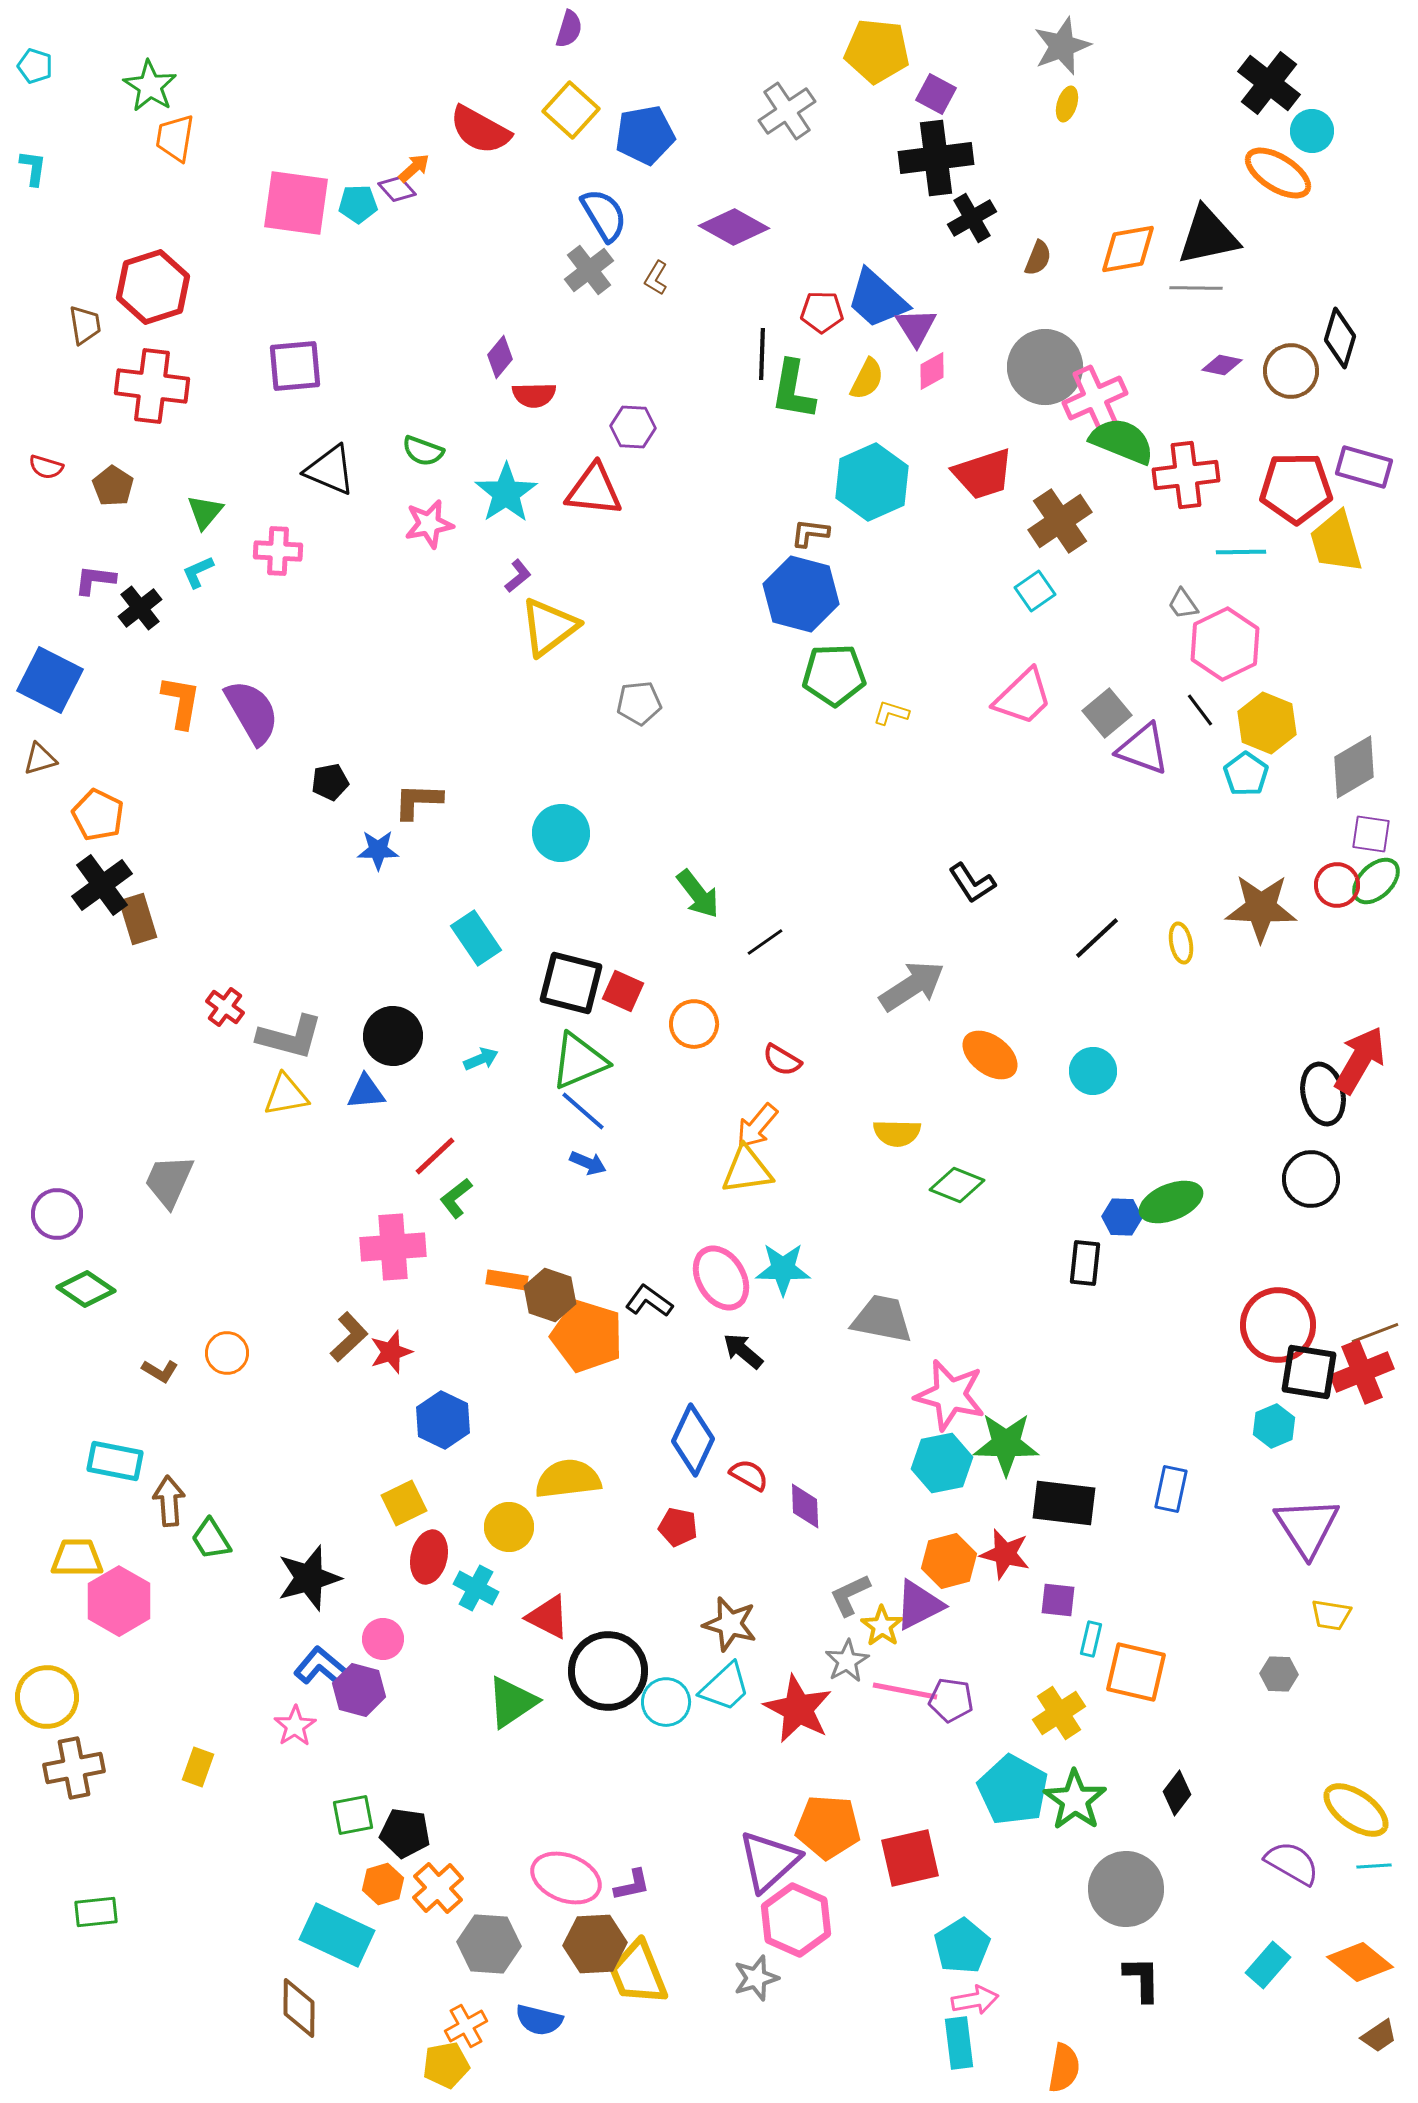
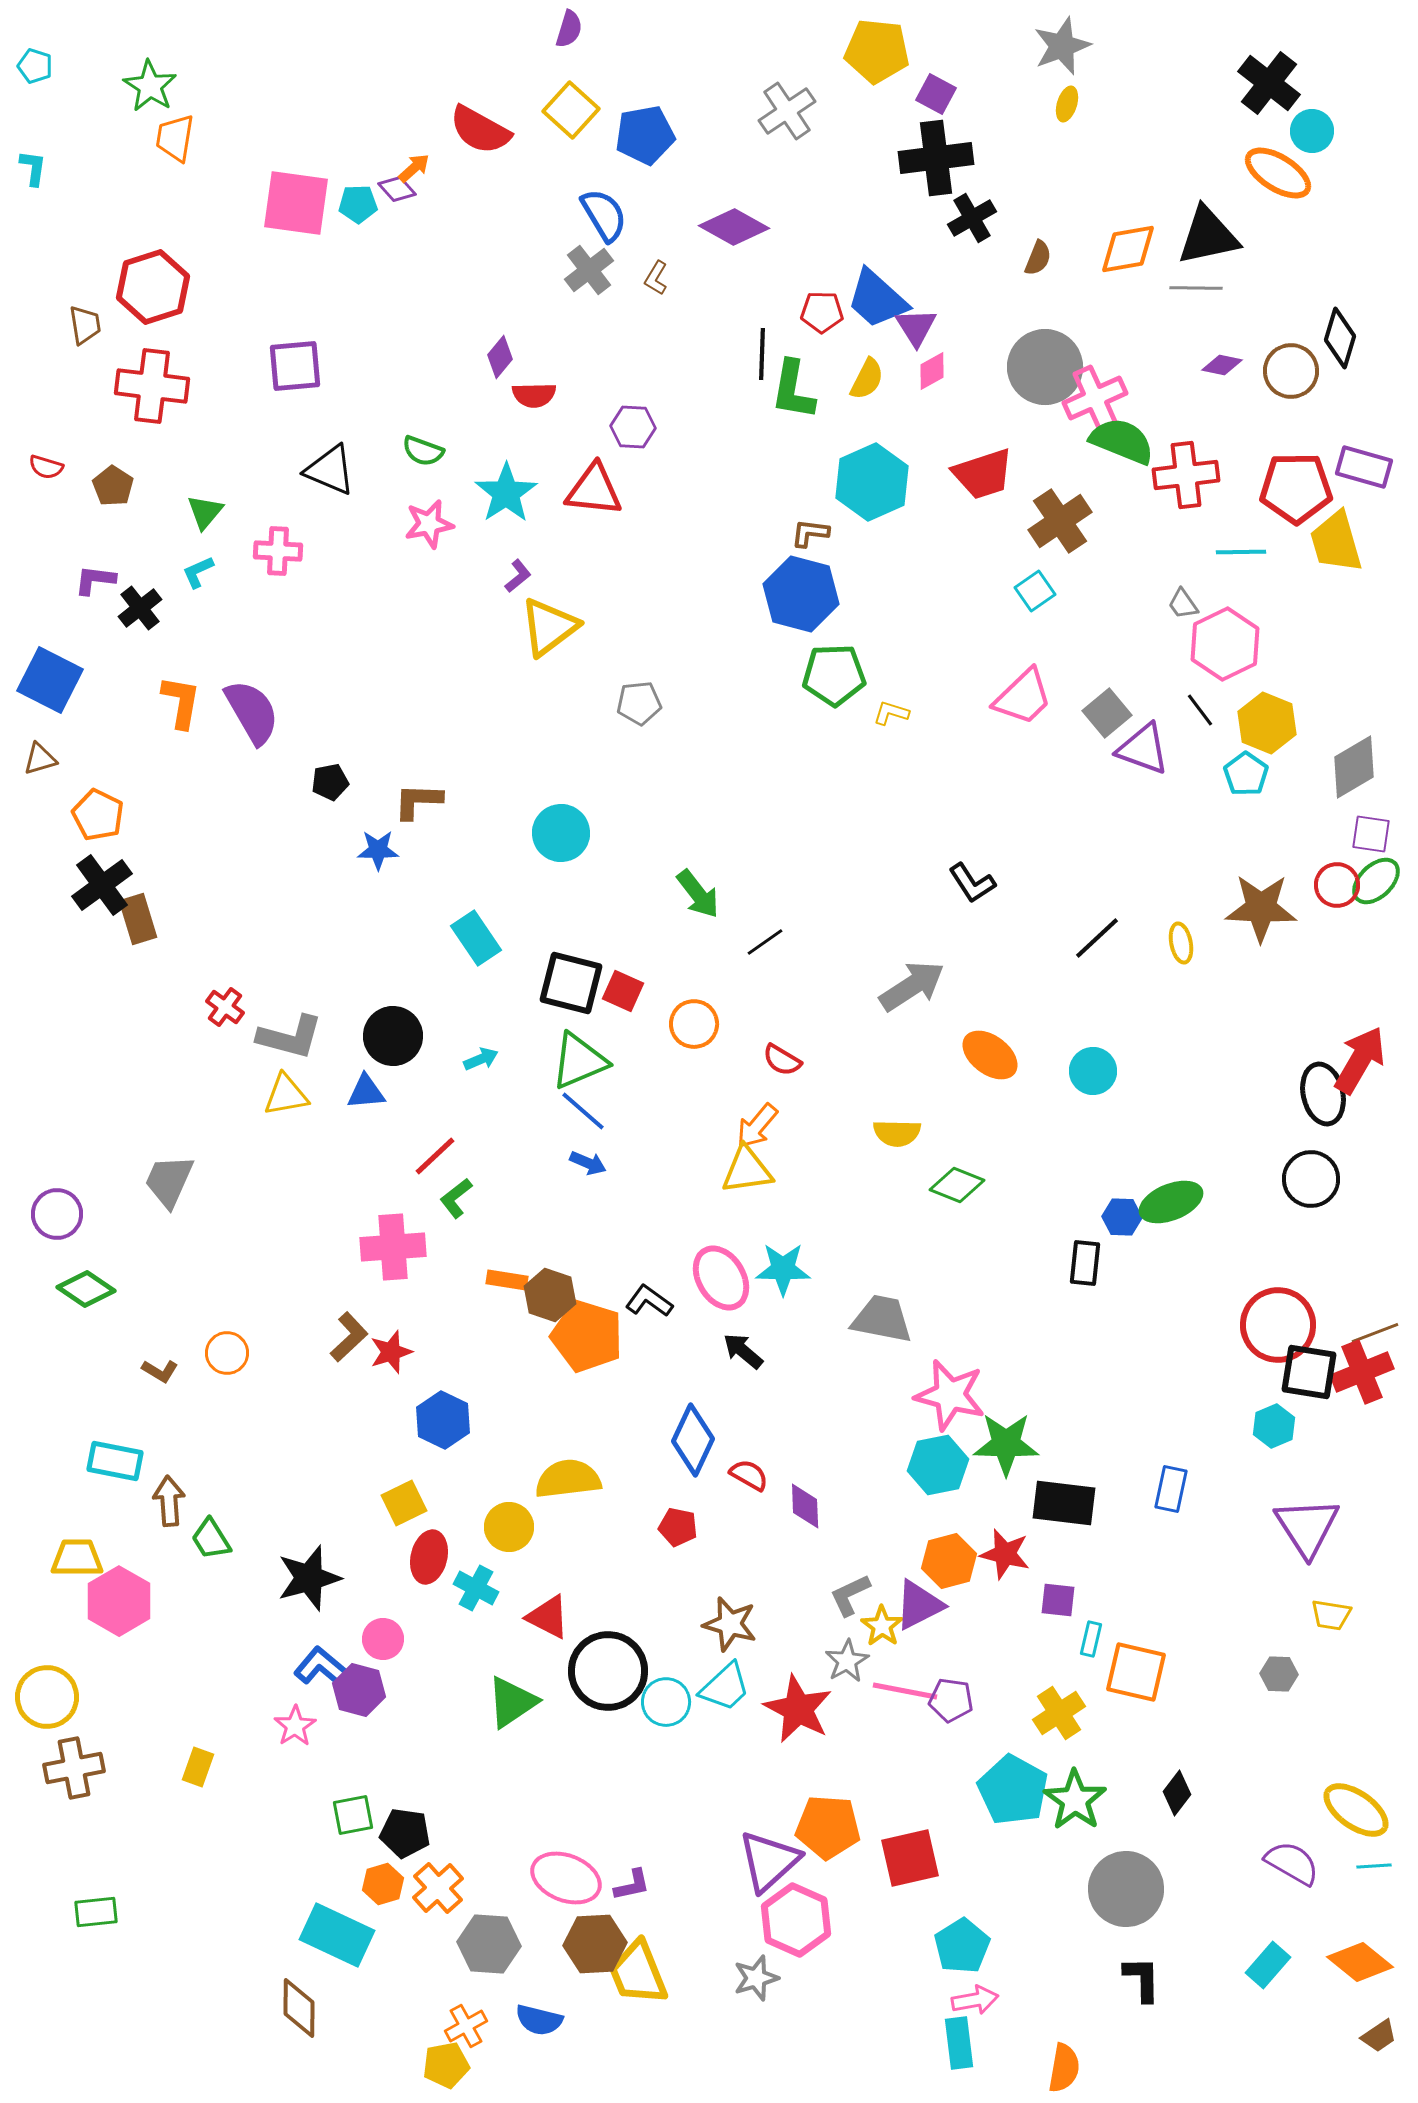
cyan hexagon at (942, 1463): moved 4 px left, 2 px down
